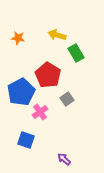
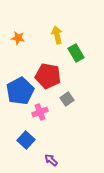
yellow arrow: rotated 60 degrees clockwise
red pentagon: moved 1 px down; rotated 20 degrees counterclockwise
blue pentagon: moved 1 px left, 1 px up
pink cross: rotated 14 degrees clockwise
blue square: rotated 24 degrees clockwise
purple arrow: moved 13 px left, 1 px down
